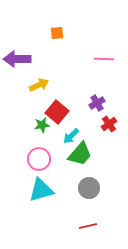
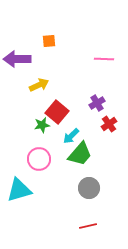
orange square: moved 8 px left, 8 px down
cyan triangle: moved 22 px left
